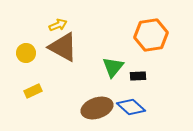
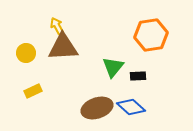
yellow arrow: moved 1 px left, 1 px down; rotated 96 degrees counterclockwise
brown triangle: rotated 32 degrees counterclockwise
